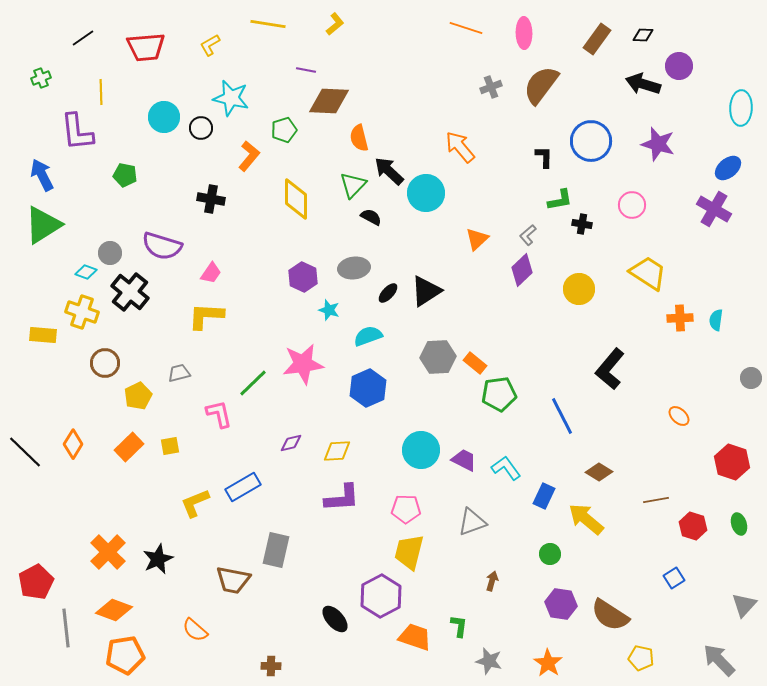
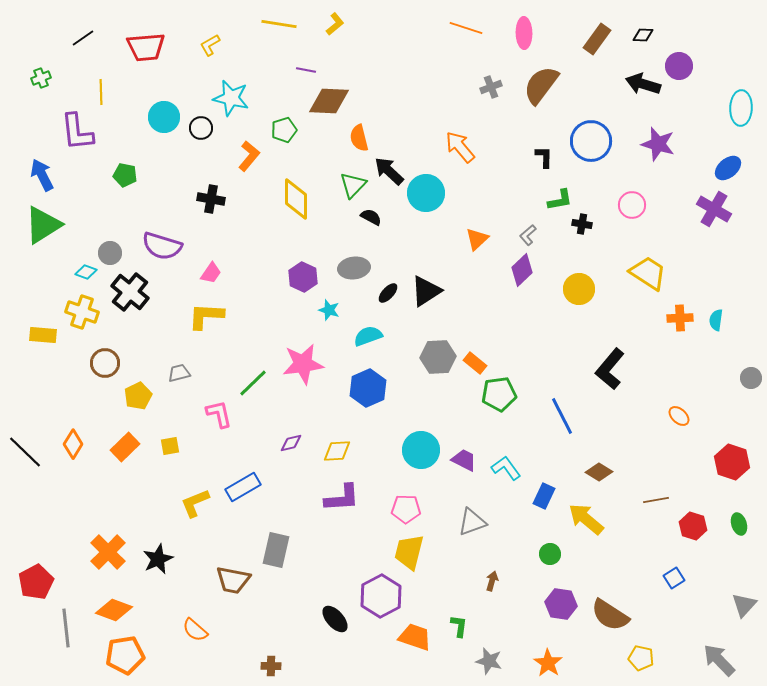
yellow line at (268, 24): moved 11 px right
orange rectangle at (129, 447): moved 4 px left
